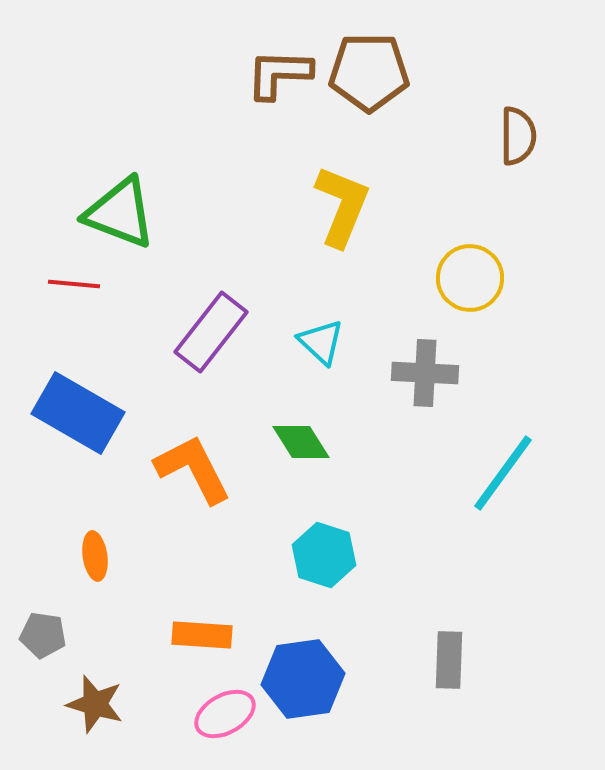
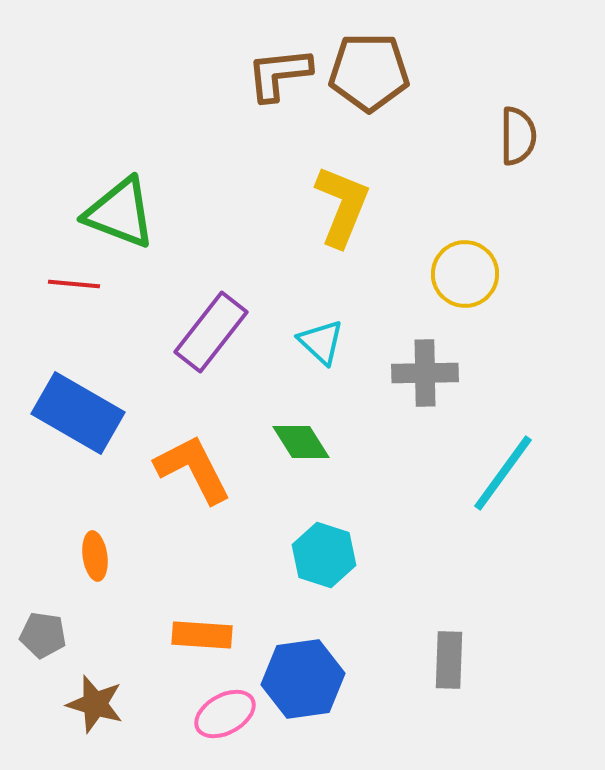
brown L-shape: rotated 8 degrees counterclockwise
yellow circle: moved 5 px left, 4 px up
gray cross: rotated 4 degrees counterclockwise
